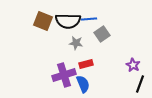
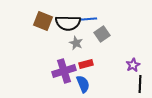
black semicircle: moved 2 px down
gray star: rotated 16 degrees clockwise
purple star: rotated 16 degrees clockwise
purple cross: moved 4 px up
black line: rotated 18 degrees counterclockwise
